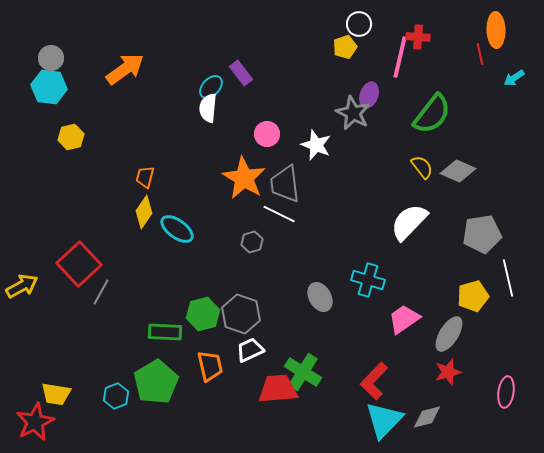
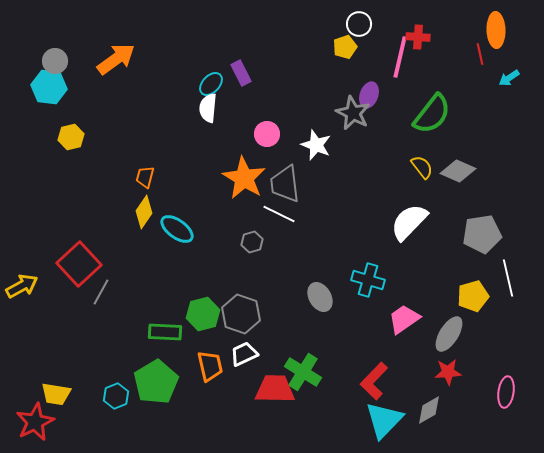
gray circle at (51, 58): moved 4 px right, 3 px down
orange arrow at (125, 69): moved 9 px left, 10 px up
purple rectangle at (241, 73): rotated 10 degrees clockwise
cyan arrow at (514, 78): moved 5 px left
cyan ellipse at (211, 87): moved 3 px up
white trapezoid at (250, 350): moved 6 px left, 4 px down
red star at (448, 372): rotated 12 degrees clockwise
red trapezoid at (278, 389): moved 3 px left; rotated 6 degrees clockwise
gray diamond at (427, 417): moved 2 px right, 7 px up; rotated 16 degrees counterclockwise
